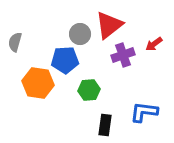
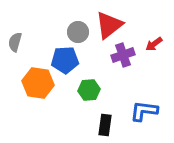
gray circle: moved 2 px left, 2 px up
blue L-shape: moved 1 px up
